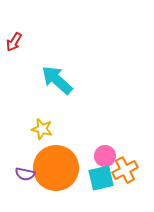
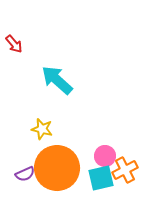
red arrow: moved 2 px down; rotated 72 degrees counterclockwise
orange circle: moved 1 px right
purple semicircle: rotated 36 degrees counterclockwise
